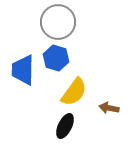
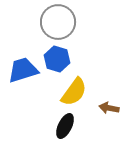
blue hexagon: moved 1 px right, 1 px down
blue trapezoid: rotated 72 degrees clockwise
